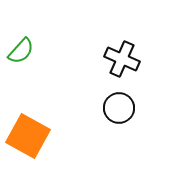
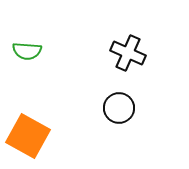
green semicircle: moved 6 px right; rotated 52 degrees clockwise
black cross: moved 6 px right, 6 px up
